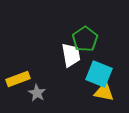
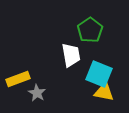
green pentagon: moved 5 px right, 9 px up
